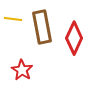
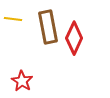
brown rectangle: moved 6 px right
red star: moved 11 px down
